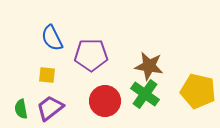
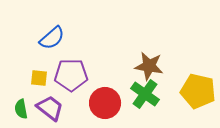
blue semicircle: rotated 104 degrees counterclockwise
purple pentagon: moved 20 px left, 20 px down
yellow square: moved 8 px left, 3 px down
red circle: moved 2 px down
purple trapezoid: rotated 76 degrees clockwise
